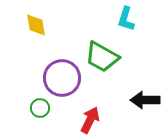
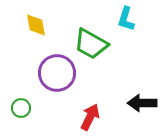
green trapezoid: moved 11 px left, 13 px up
purple circle: moved 5 px left, 5 px up
black arrow: moved 3 px left, 3 px down
green circle: moved 19 px left
red arrow: moved 3 px up
